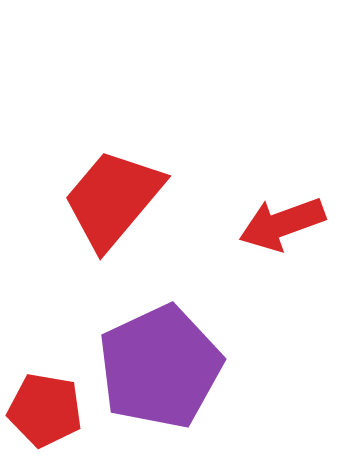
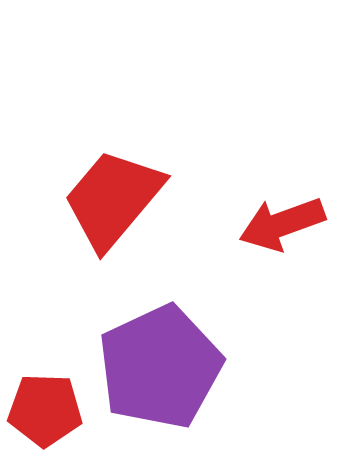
red pentagon: rotated 8 degrees counterclockwise
